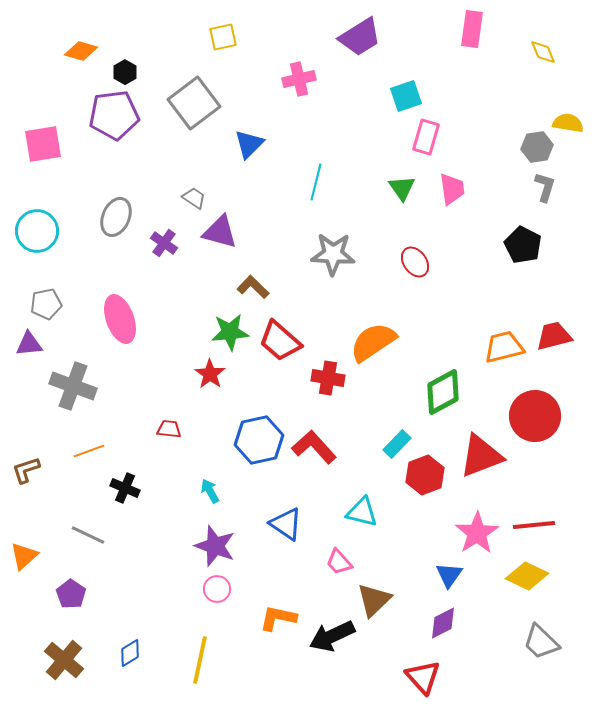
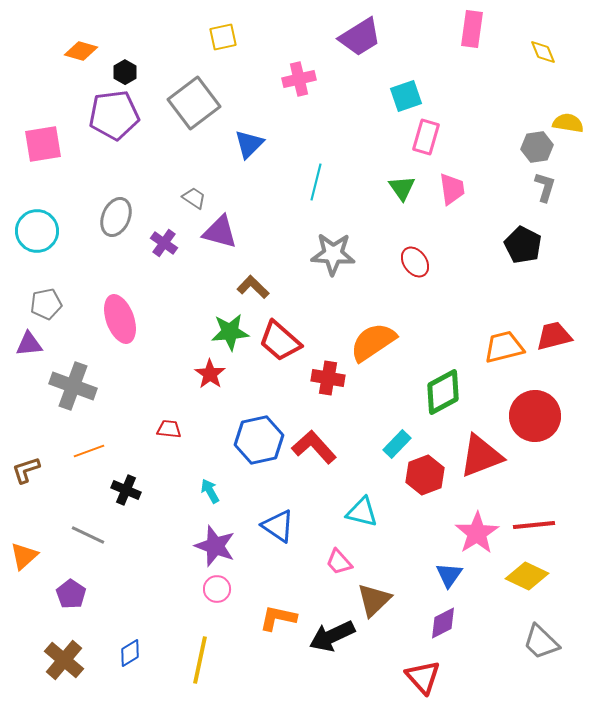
black cross at (125, 488): moved 1 px right, 2 px down
blue triangle at (286, 524): moved 8 px left, 2 px down
